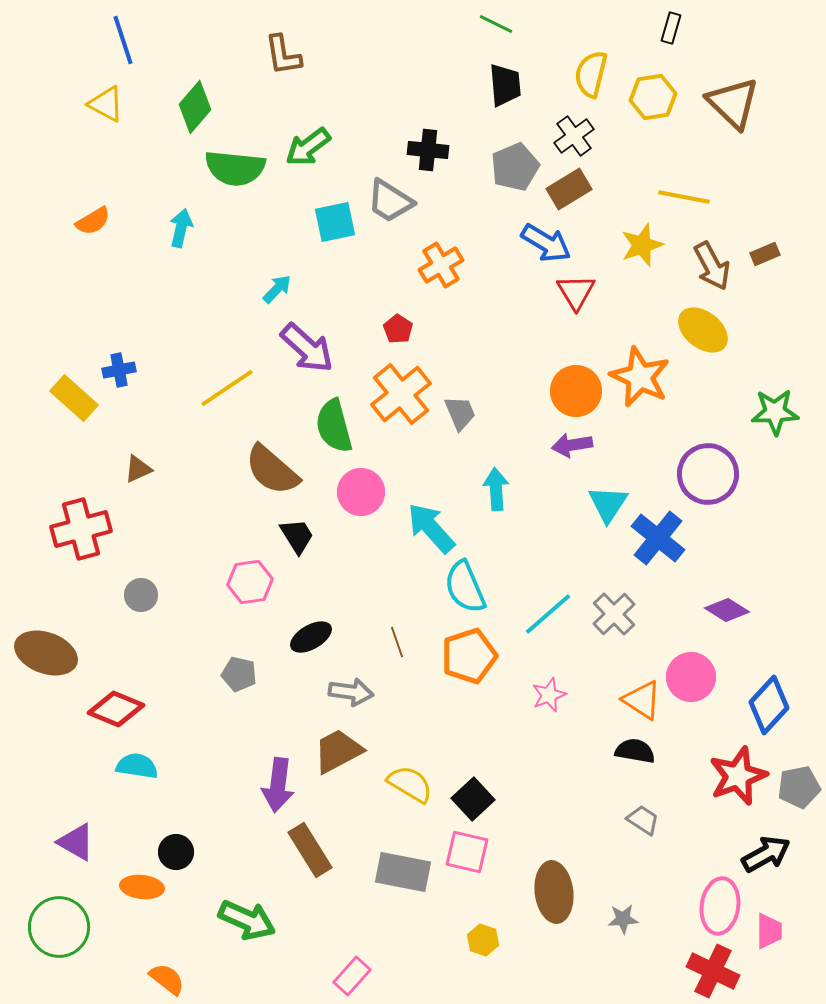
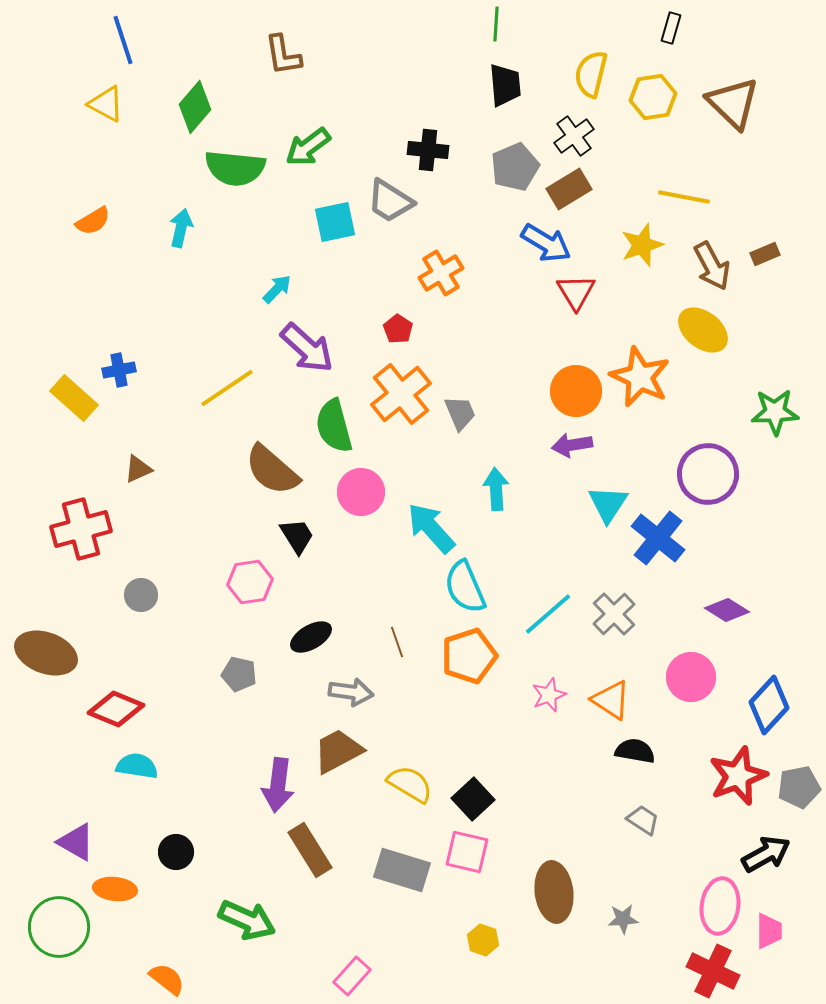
green line at (496, 24): rotated 68 degrees clockwise
orange cross at (441, 265): moved 8 px down
orange triangle at (642, 700): moved 31 px left
gray rectangle at (403, 872): moved 1 px left, 2 px up; rotated 6 degrees clockwise
orange ellipse at (142, 887): moved 27 px left, 2 px down
